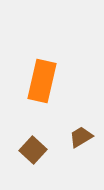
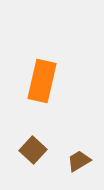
brown trapezoid: moved 2 px left, 24 px down
